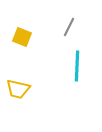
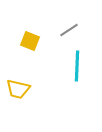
gray line: moved 3 px down; rotated 30 degrees clockwise
yellow square: moved 8 px right, 4 px down
